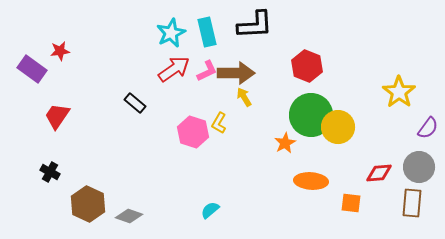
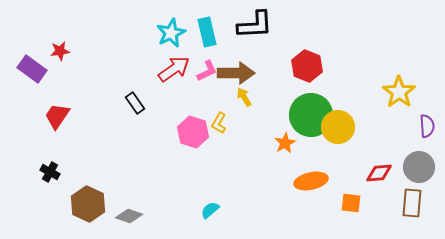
black rectangle: rotated 15 degrees clockwise
purple semicircle: moved 1 px left, 2 px up; rotated 40 degrees counterclockwise
orange ellipse: rotated 16 degrees counterclockwise
